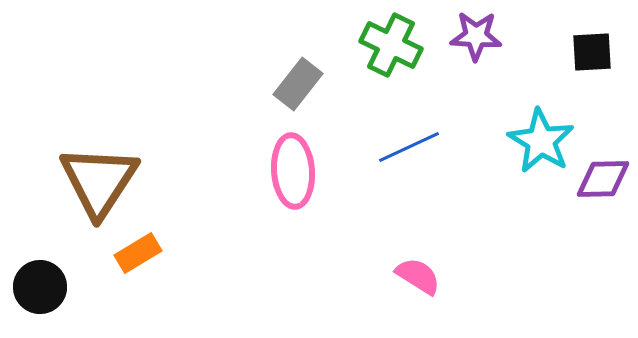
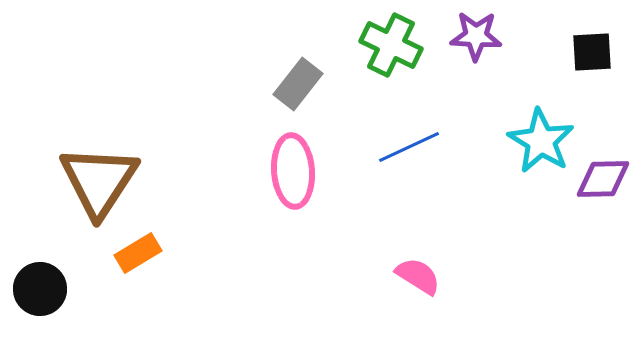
black circle: moved 2 px down
